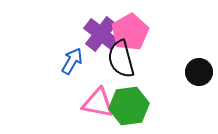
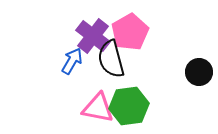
purple cross: moved 8 px left, 2 px down
black semicircle: moved 10 px left
pink triangle: moved 5 px down
